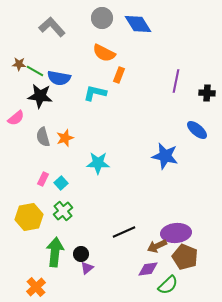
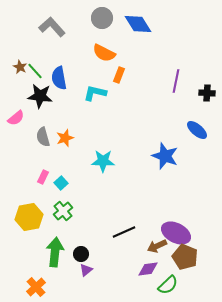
brown star: moved 1 px right, 3 px down; rotated 24 degrees clockwise
green line: rotated 18 degrees clockwise
blue semicircle: rotated 70 degrees clockwise
blue star: rotated 8 degrees clockwise
cyan star: moved 5 px right, 2 px up
pink rectangle: moved 2 px up
purple ellipse: rotated 32 degrees clockwise
purple triangle: moved 1 px left, 2 px down
